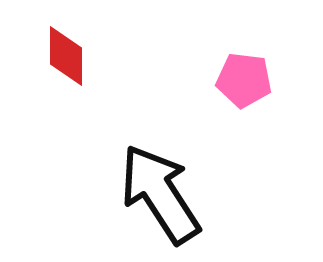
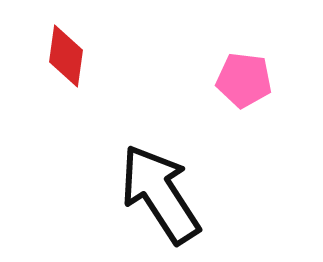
red diamond: rotated 8 degrees clockwise
